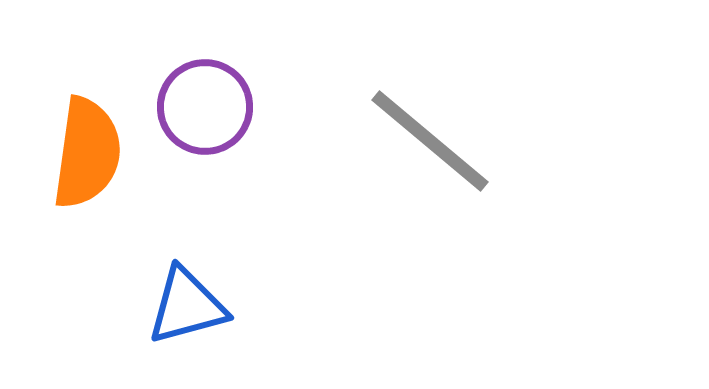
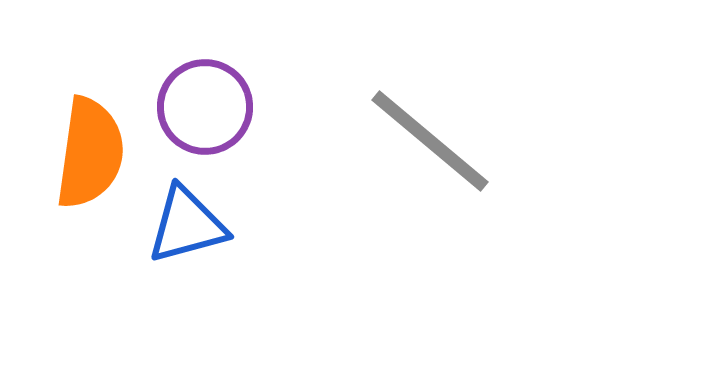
orange semicircle: moved 3 px right
blue triangle: moved 81 px up
